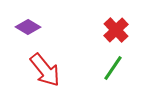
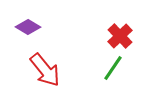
red cross: moved 4 px right, 6 px down
